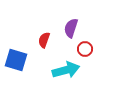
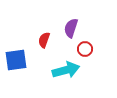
blue square: rotated 25 degrees counterclockwise
